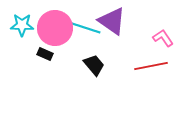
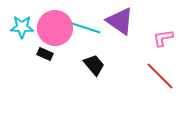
purple triangle: moved 8 px right
cyan star: moved 2 px down
pink L-shape: rotated 65 degrees counterclockwise
red line: moved 9 px right, 10 px down; rotated 56 degrees clockwise
